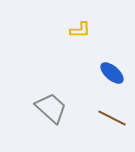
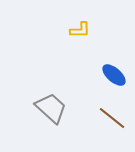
blue ellipse: moved 2 px right, 2 px down
brown line: rotated 12 degrees clockwise
